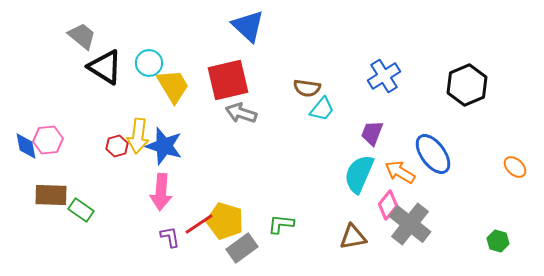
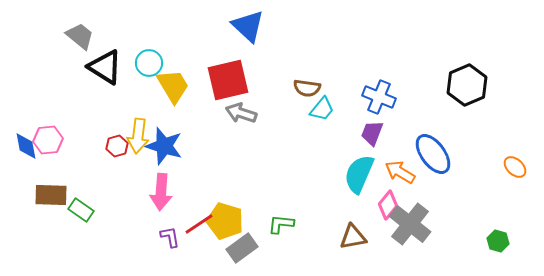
gray trapezoid: moved 2 px left
blue cross: moved 5 px left, 21 px down; rotated 36 degrees counterclockwise
